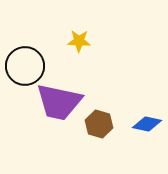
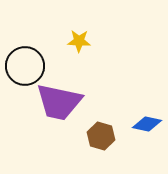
brown hexagon: moved 2 px right, 12 px down
